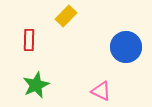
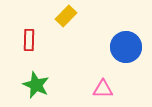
green star: rotated 24 degrees counterclockwise
pink triangle: moved 2 px right, 2 px up; rotated 25 degrees counterclockwise
